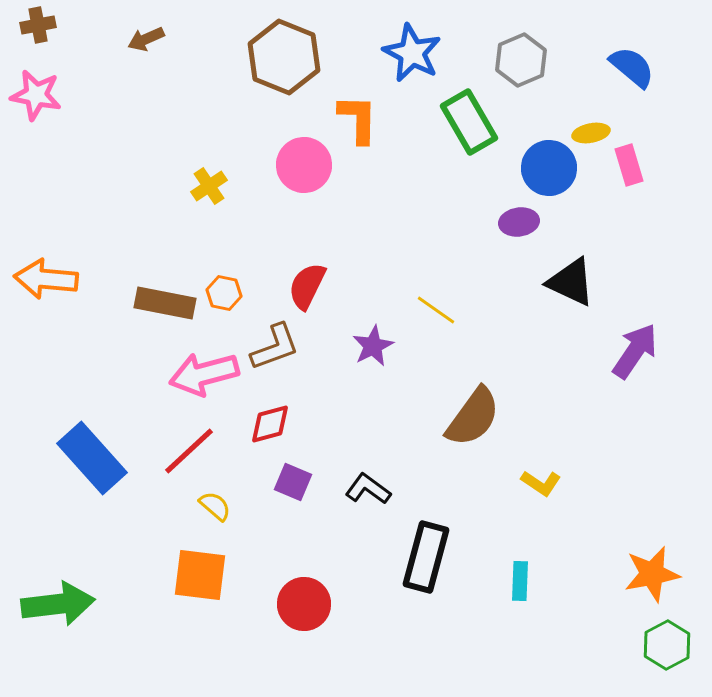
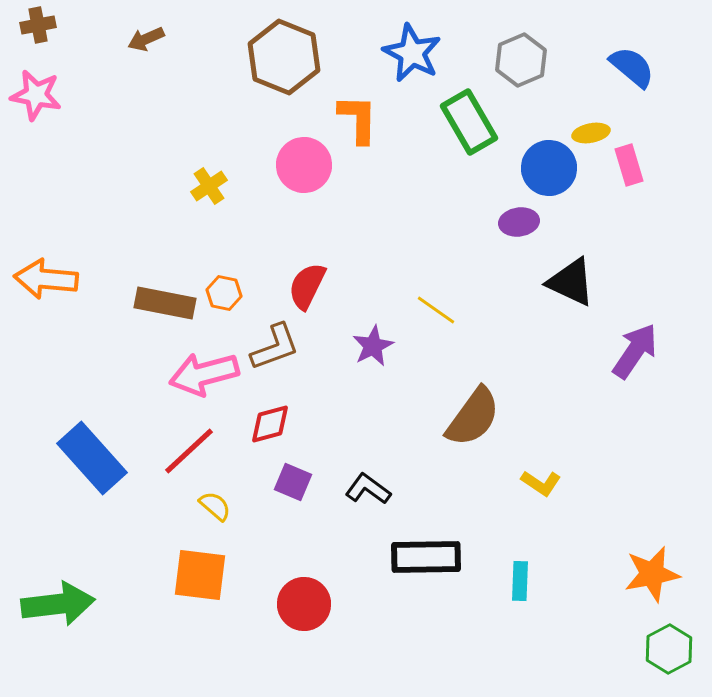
black rectangle: rotated 74 degrees clockwise
green hexagon: moved 2 px right, 4 px down
